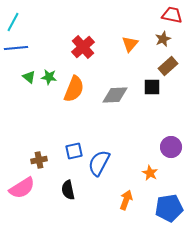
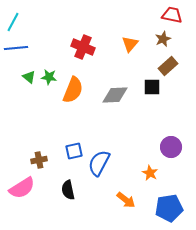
red cross: rotated 25 degrees counterclockwise
orange semicircle: moved 1 px left, 1 px down
orange arrow: rotated 108 degrees clockwise
